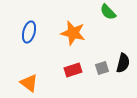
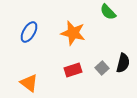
blue ellipse: rotated 15 degrees clockwise
gray square: rotated 24 degrees counterclockwise
